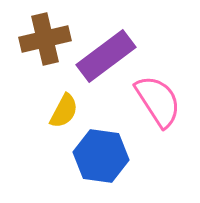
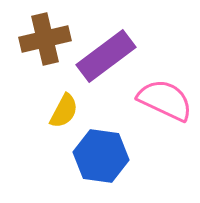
pink semicircle: moved 7 px right, 1 px up; rotated 32 degrees counterclockwise
